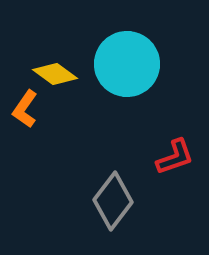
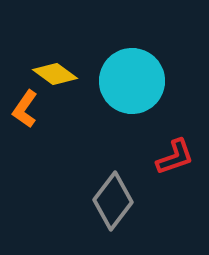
cyan circle: moved 5 px right, 17 px down
